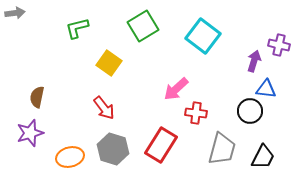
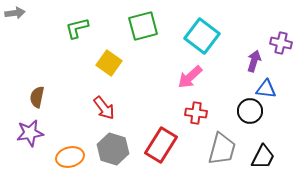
green square: rotated 16 degrees clockwise
cyan square: moved 1 px left
purple cross: moved 2 px right, 2 px up
pink arrow: moved 14 px right, 12 px up
purple star: rotated 8 degrees clockwise
